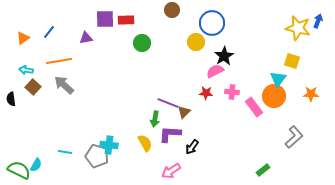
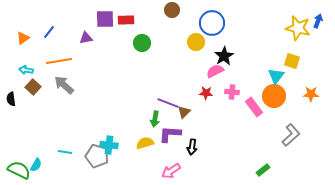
cyan triangle: moved 2 px left, 3 px up
gray L-shape: moved 3 px left, 2 px up
yellow semicircle: rotated 78 degrees counterclockwise
black arrow: rotated 28 degrees counterclockwise
